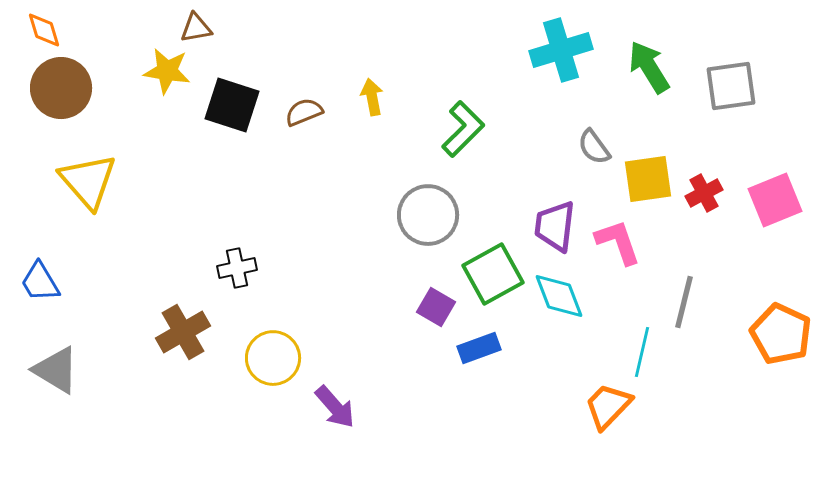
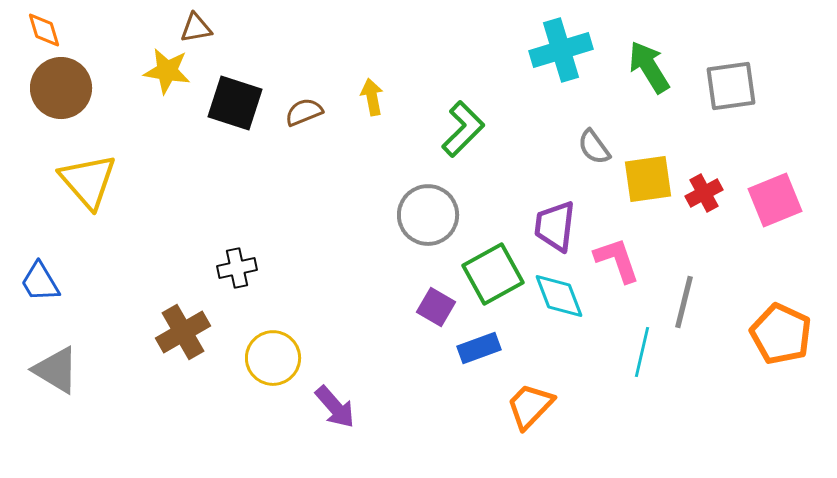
black square: moved 3 px right, 2 px up
pink L-shape: moved 1 px left, 18 px down
orange trapezoid: moved 78 px left
